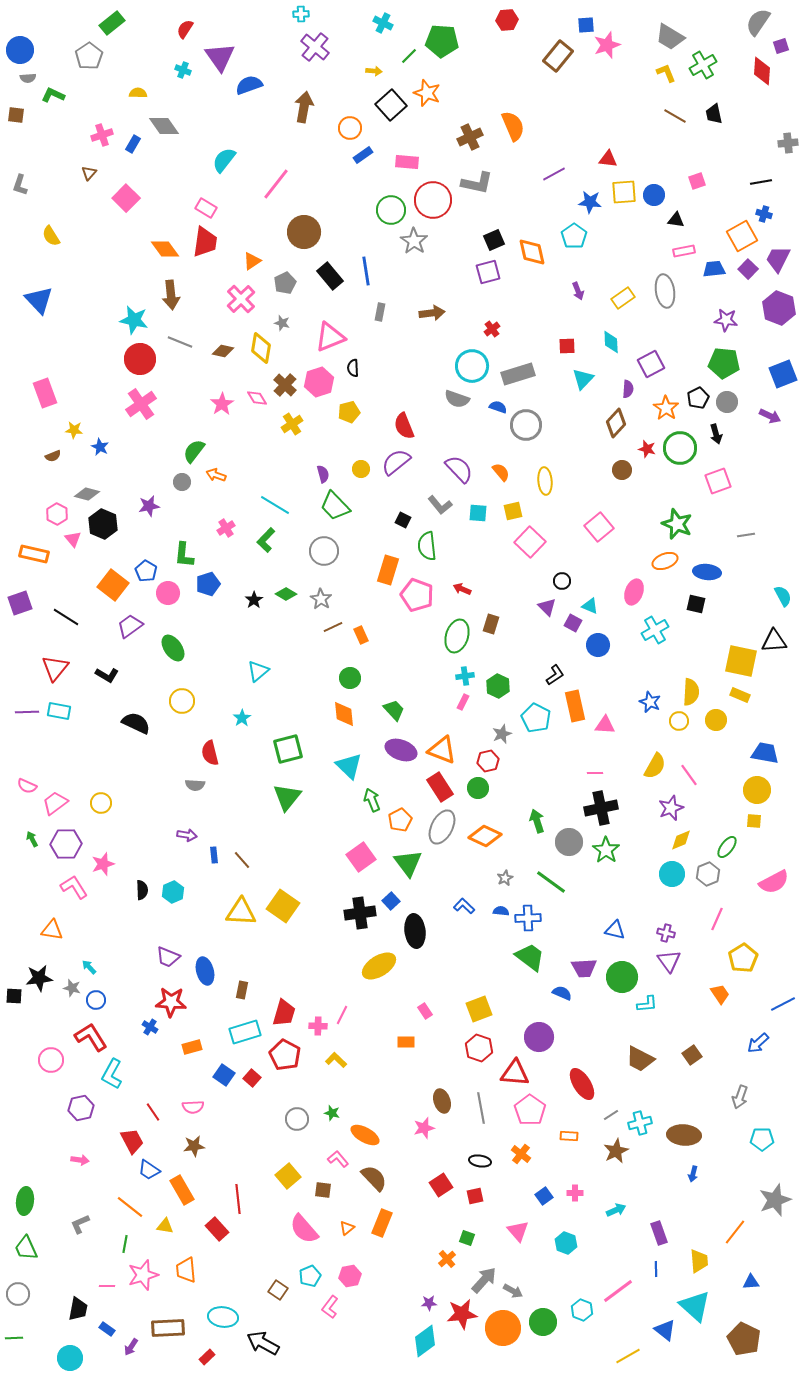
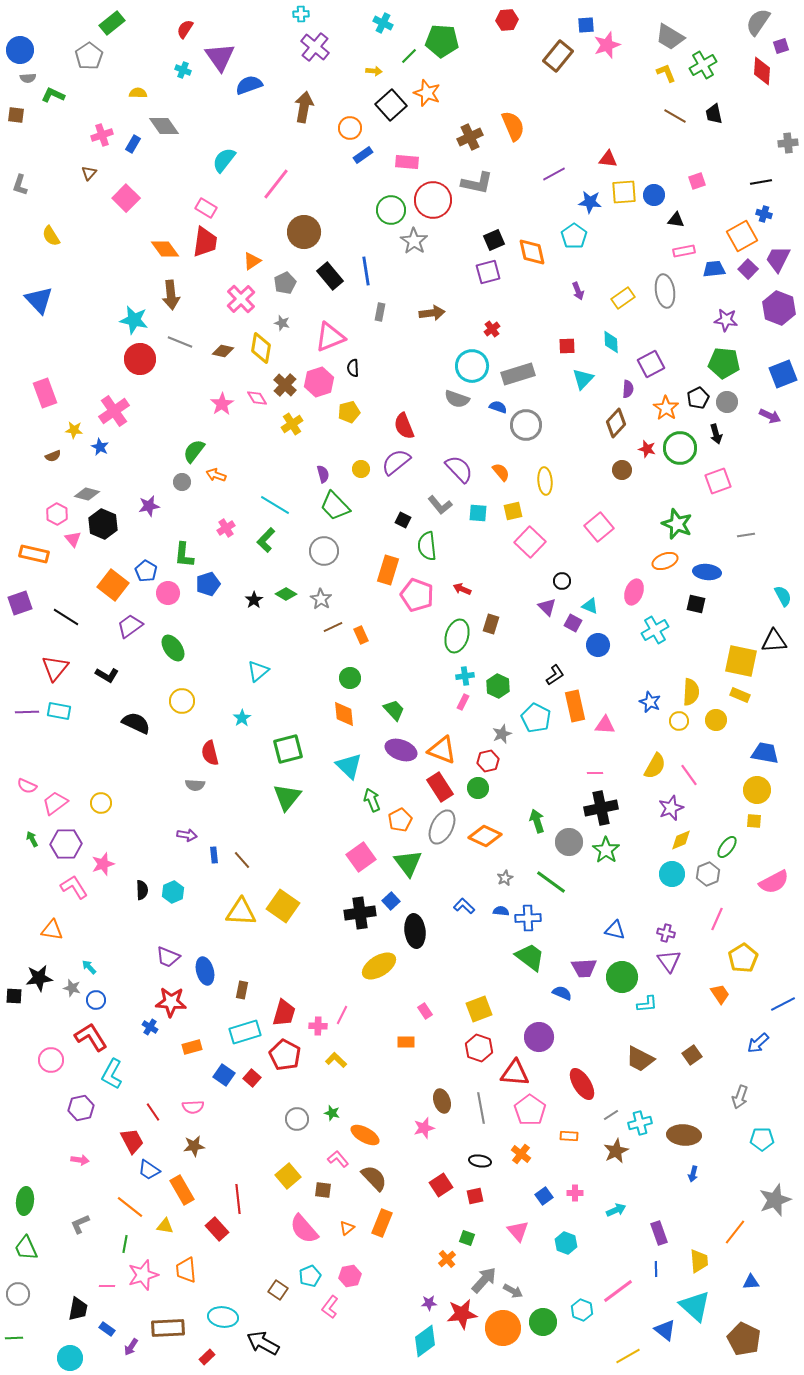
pink cross at (141, 404): moved 27 px left, 7 px down
